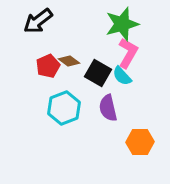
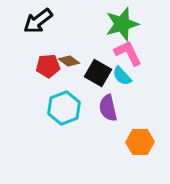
pink L-shape: rotated 56 degrees counterclockwise
red pentagon: rotated 20 degrees clockwise
